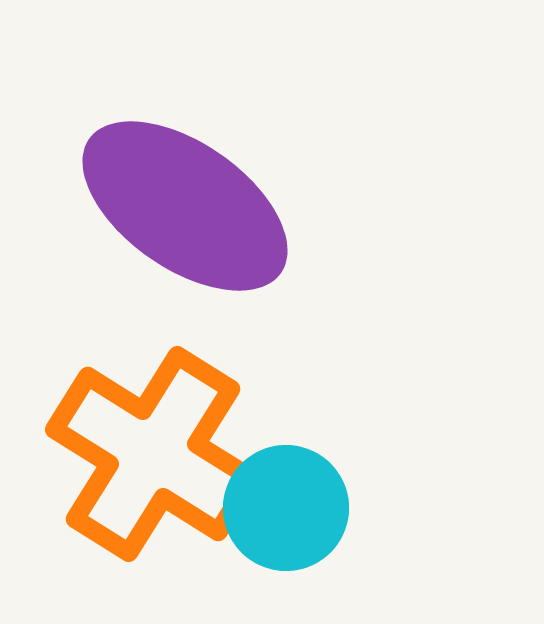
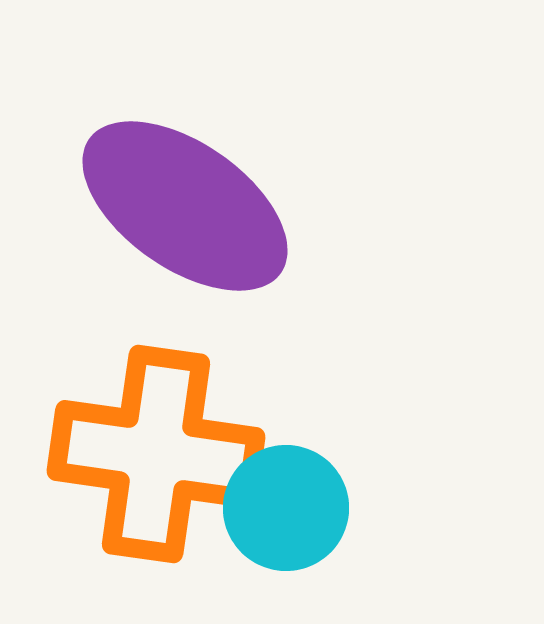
orange cross: moved 3 px right; rotated 24 degrees counterclockwise
